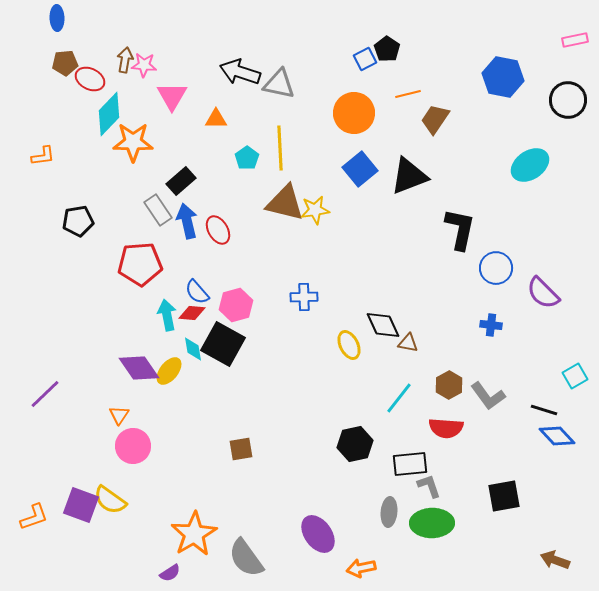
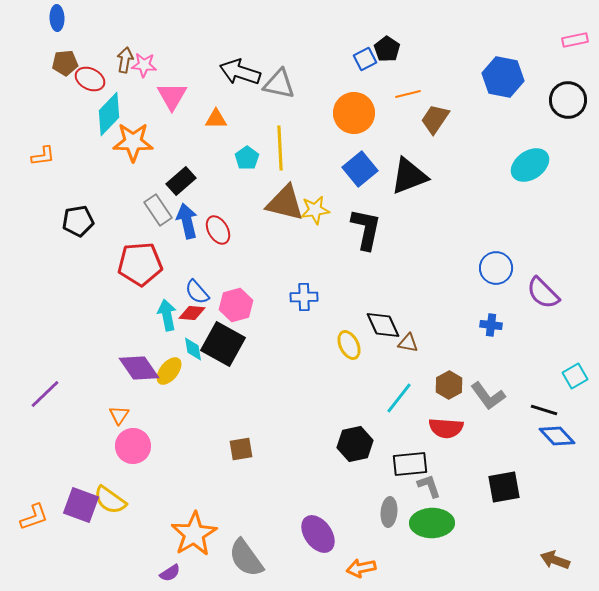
black L-shape at (460, 229): moved 94 px left
black square at (504, 496): moved 9 px up
